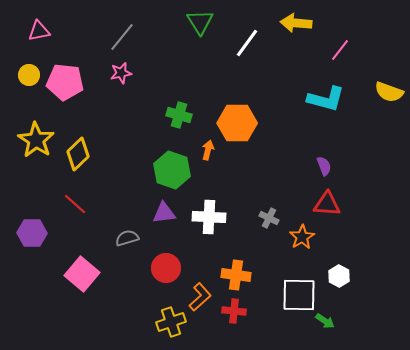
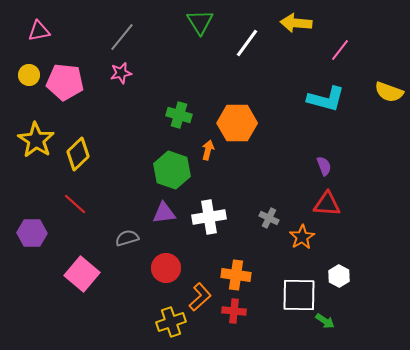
white cross: rotated 12 degrees counterclockwise
